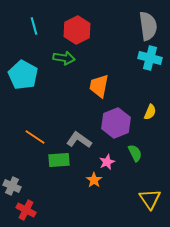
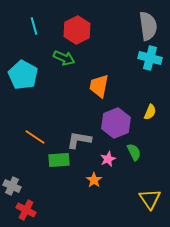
green arrow: rotated 15 degrees clockwise
gray L-shape: rotated 25 degrees counterclockwise
green semicircle: moved 1 px left, 1 px up
pink star: moved 1 px right, 3 px up
